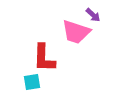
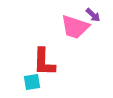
pink trapezoid: moved 1 px left, 5 px up
red L-shape: moved 4 px down
